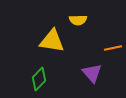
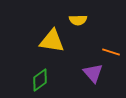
orange line: moved 2 px left, 4 px down; rotated 30 degrees clockwise
purple triangle: moved 1 px right
green diamond: moved 1 px right, 1 px down; rotated 10 degrees clockwise
